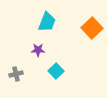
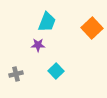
purple star: moved 5 px up
